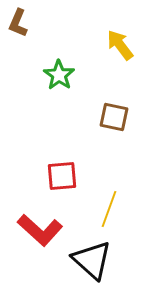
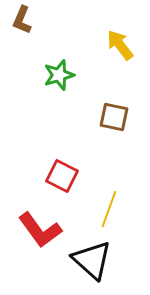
brown L-shape: moved 4 px right, 3 px up
green star: rotated 20 degrees clockwise
red square: rotated 32 degrees clockwise
red L-shape: rotated 12 degrees clockwise
